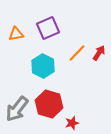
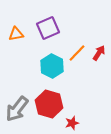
cyan hexagon: moved 9 px right
